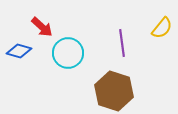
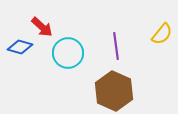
yellow semicircle: moved 6 px down
purple line: moved 6 px left, 3 px down
blue diamond: moved 1 px right, 4 px up
brown hexagon: rotated 6 degrees clockwise
